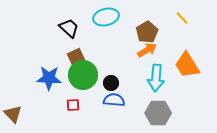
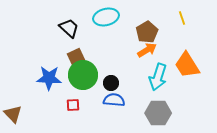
yellow line: rotated 24 degrees clockwise
cyan arrow: moved 2 px right, 1 px up; rotated 12 degrees clockwise
